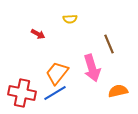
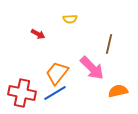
brown line: rotated 36 degrees clockwise
pink arrow: rotated 28 degrees counterclockwise
